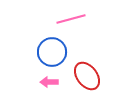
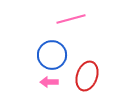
blue circle: moved 3 px down
red ellipse: rotated 56 degrees clockwise
